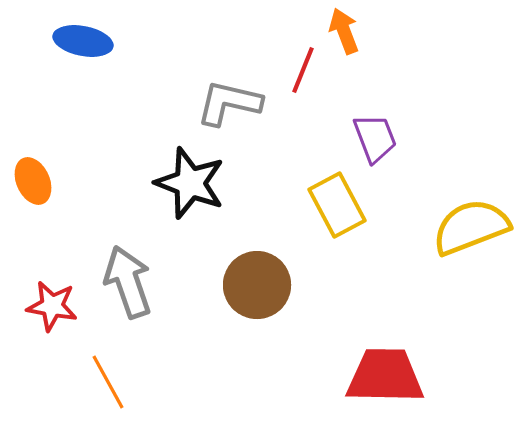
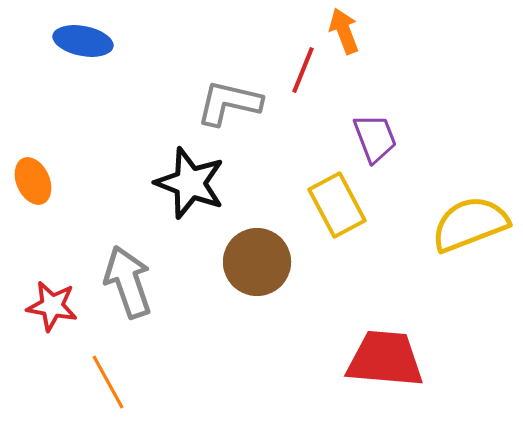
yellow semicircle: moved 1 px left, 3 px up
brown circle: moved 23 px up
red trapezoid: moved 17 px up; rotated 4 degrees clockwise
